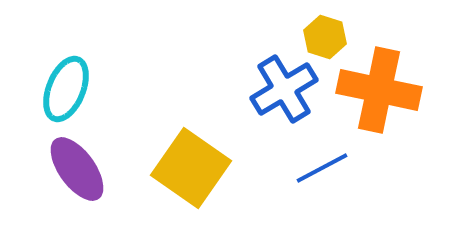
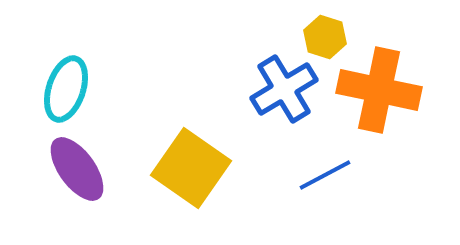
cyan ellipse: rotated 4 degrees counterclockwise
blue line: moved 3 px right, 7 px down
